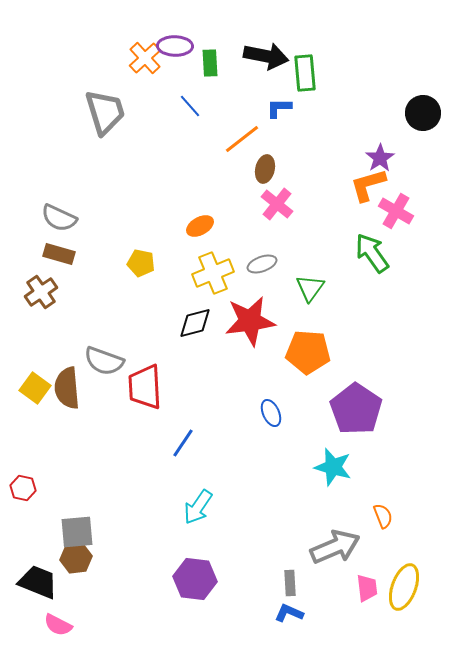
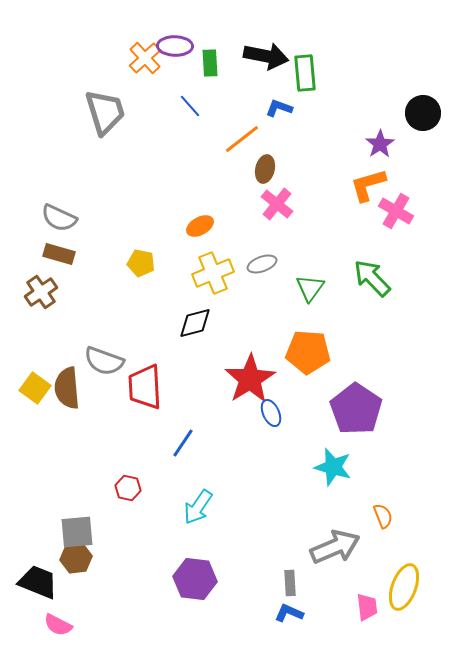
blue L-shape at (279, 108): rotated 20 degrees clockwise
purple star at (380, 158): moved 14 px up
green arrow at (372, 253): moved 25 px down; rotated 9 degrees counterclockwise
red star at (250, 321): moved 58 px down; rotated 24 degrees counterclockwise
red hexagon at (23, 488): moved 105 px right
pink trapezoid at (367, 588): moved 19 px down
